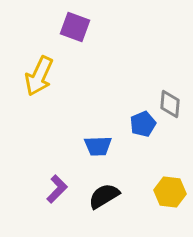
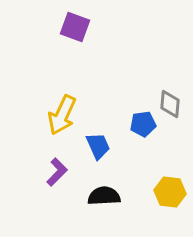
yellow arrow: moved 23 px right, 39 px down
blue pentagon: rotated 15 degrees clockwise
blue trapezoid: rotated 112 degrees counterclockwise
purple L-shape: moved 17 px up
black semicircle: rotated 28 degrees clockwise
